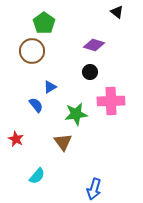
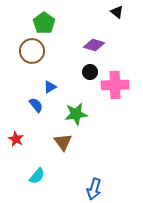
pink cross: moved 4 px right, 16 px up
